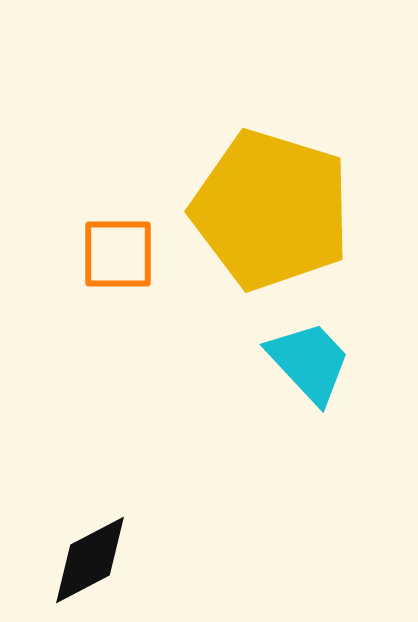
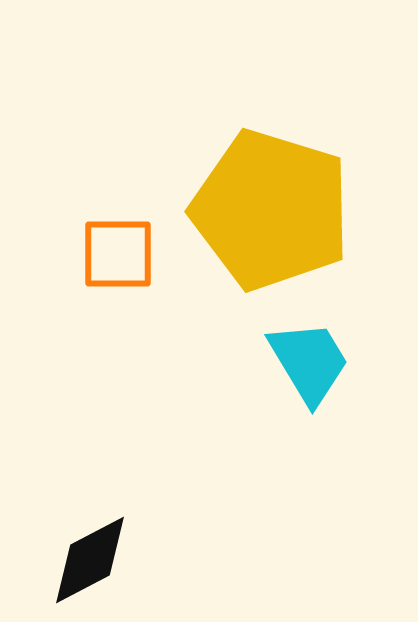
cyan trapezoid: rotated 12 degrees clockwise
